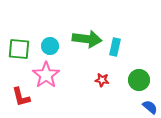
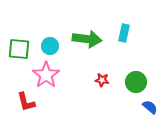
cyan rectangle: moved 9 px right, 14 px up
green circle: moved 3 px left, 2 px down
red L-shape: moved 5 px right, 5 px down
